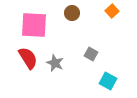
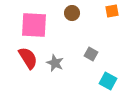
orange square: rotated 32 degrees clockwise
